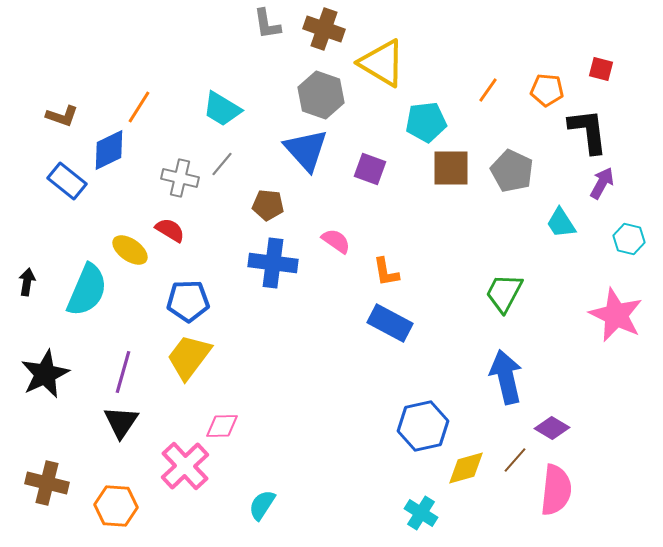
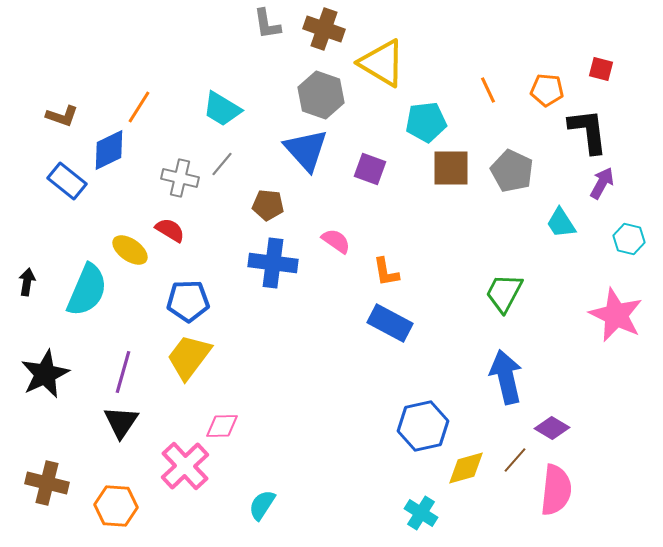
orange line at (488, 90): rotated 60 degrees counterclockwise
